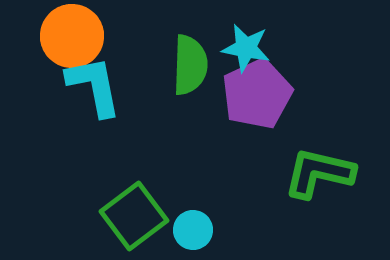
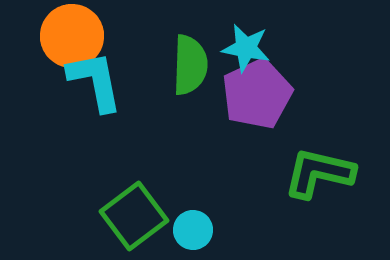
cyan L-shape: moved 1 px right, 5 px up
